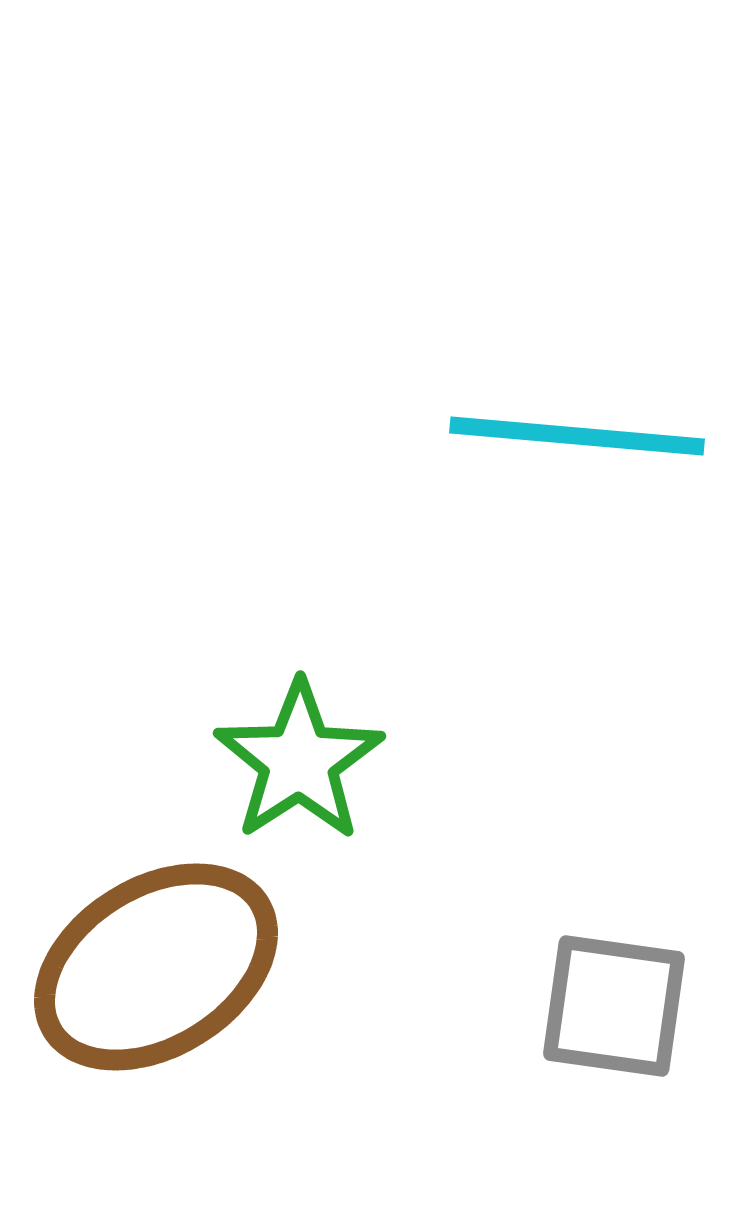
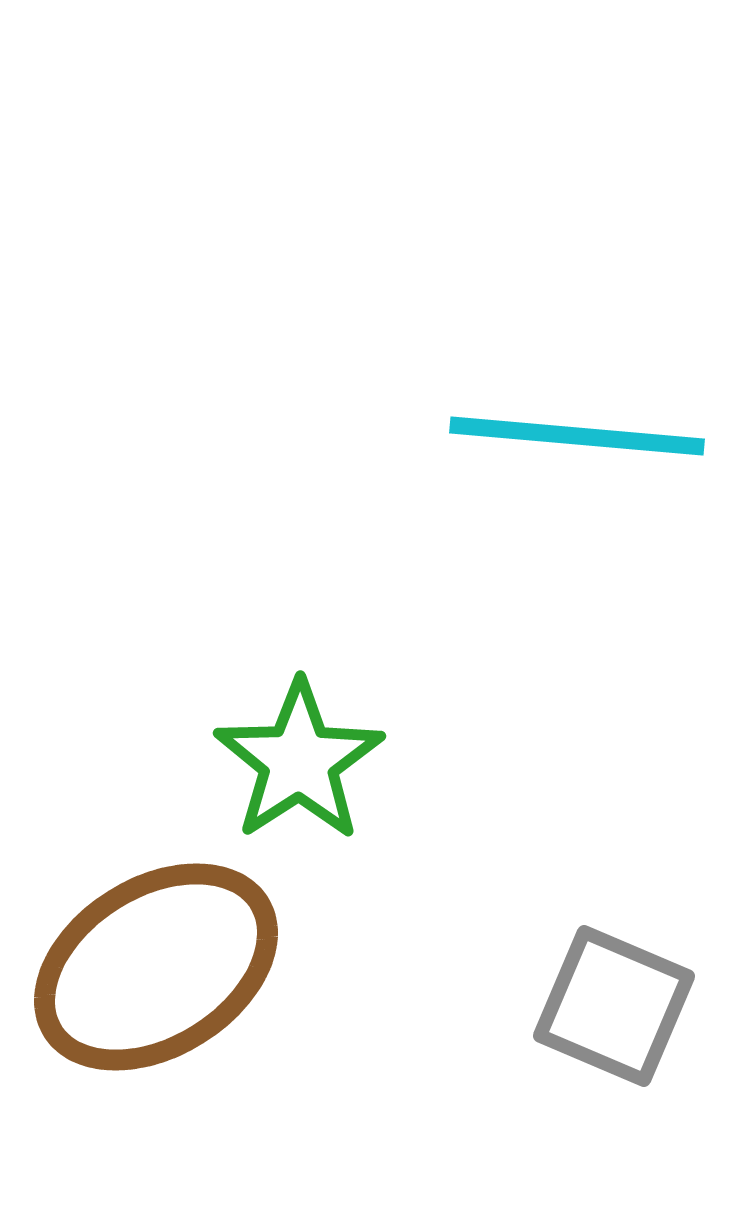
gray square: rotated 15 degrees clockwise
